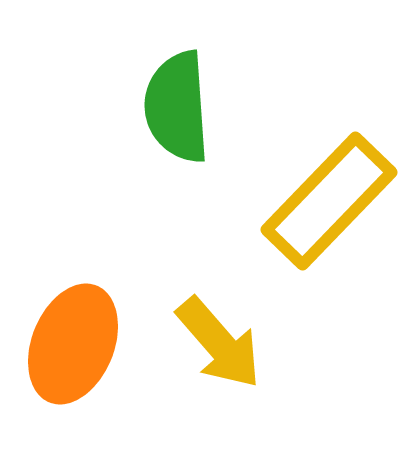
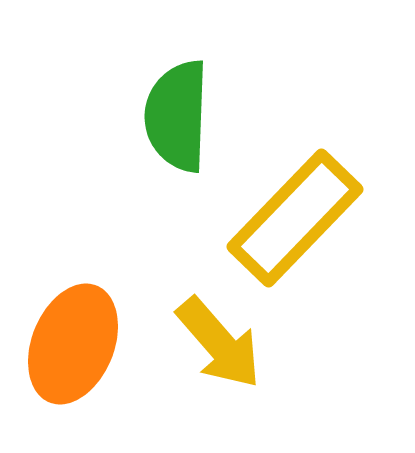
green semicircle: moved 9 px down; rotated 6 degrees clockwise
yellow rectangle: moved 34 px left, 17 px down
